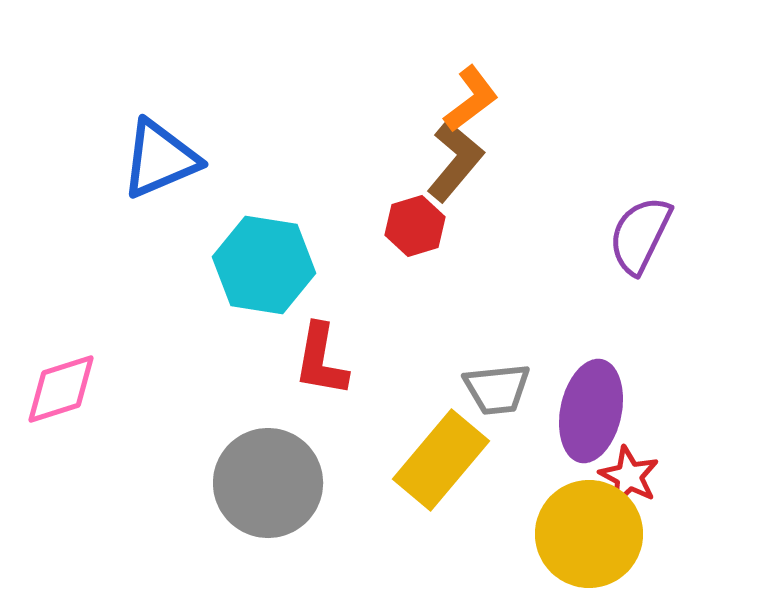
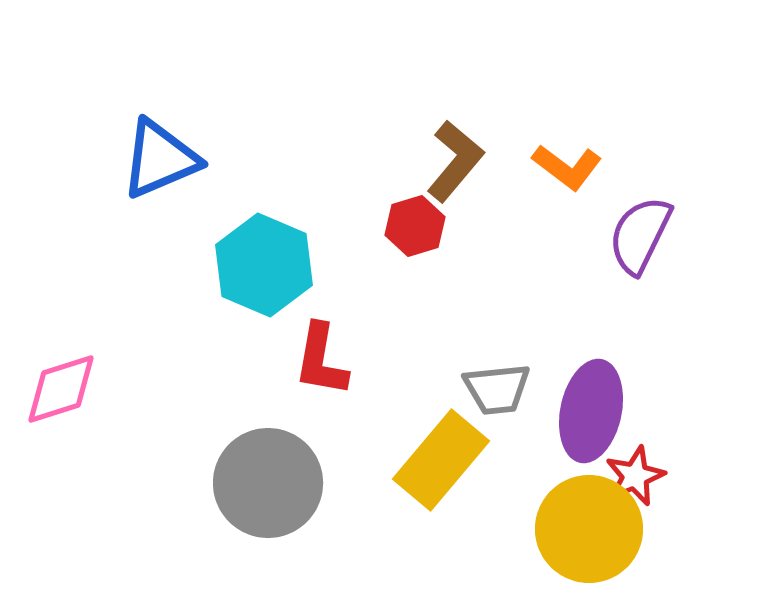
orange L-shape: moved 96 px right, 68 px down; rotated 74 degrees clockwise
cyan hexagon: rotated 14 degrees clockwise
red star: moved 6 px right; rotated 22 degrees clockwise
yellow circle: moved 5 px up
